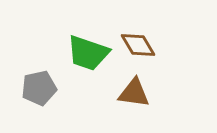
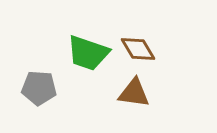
brown diamond: moved 4 px down
gray pentagon: rotated 16 degrees clockwise
